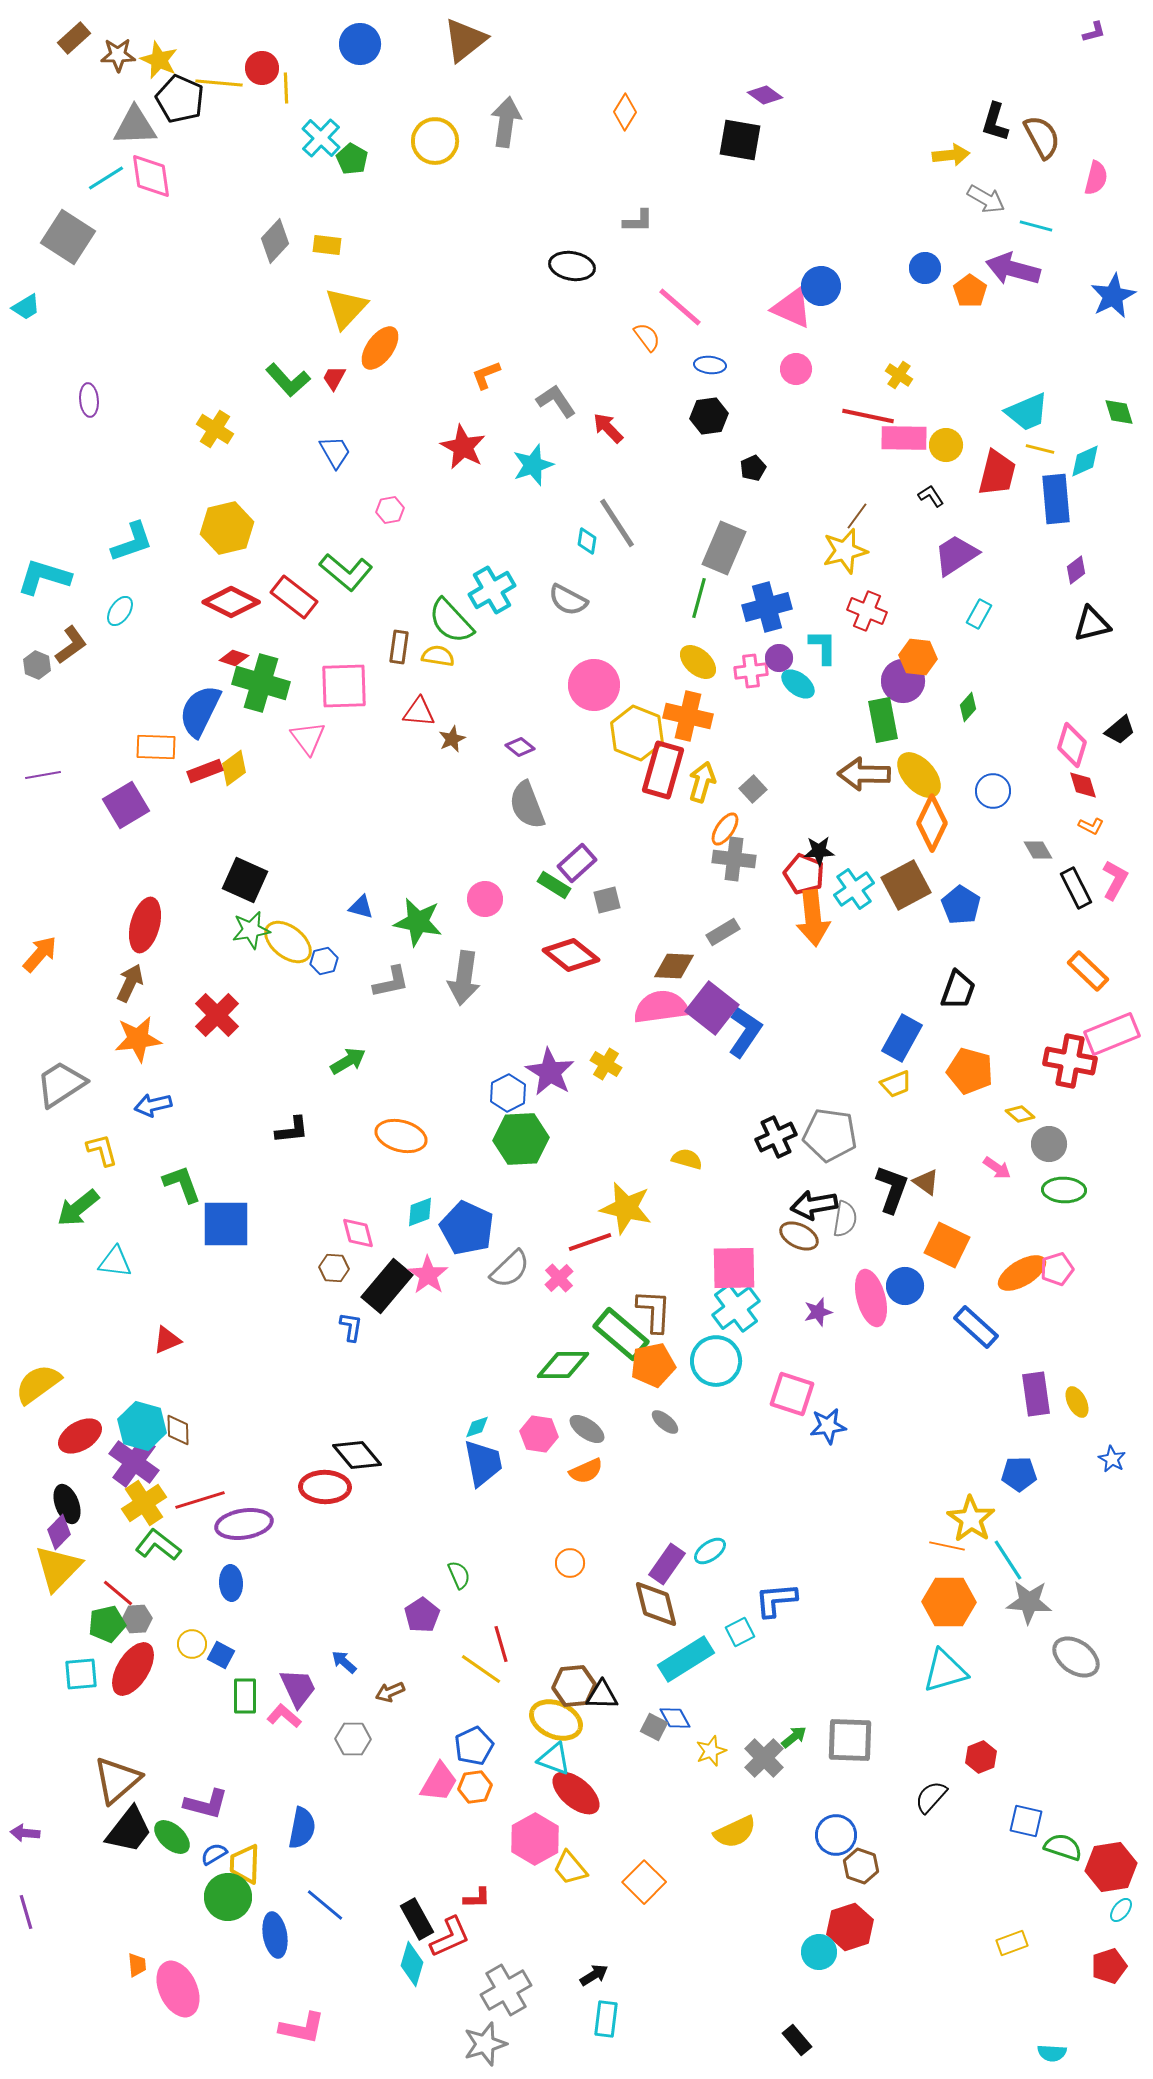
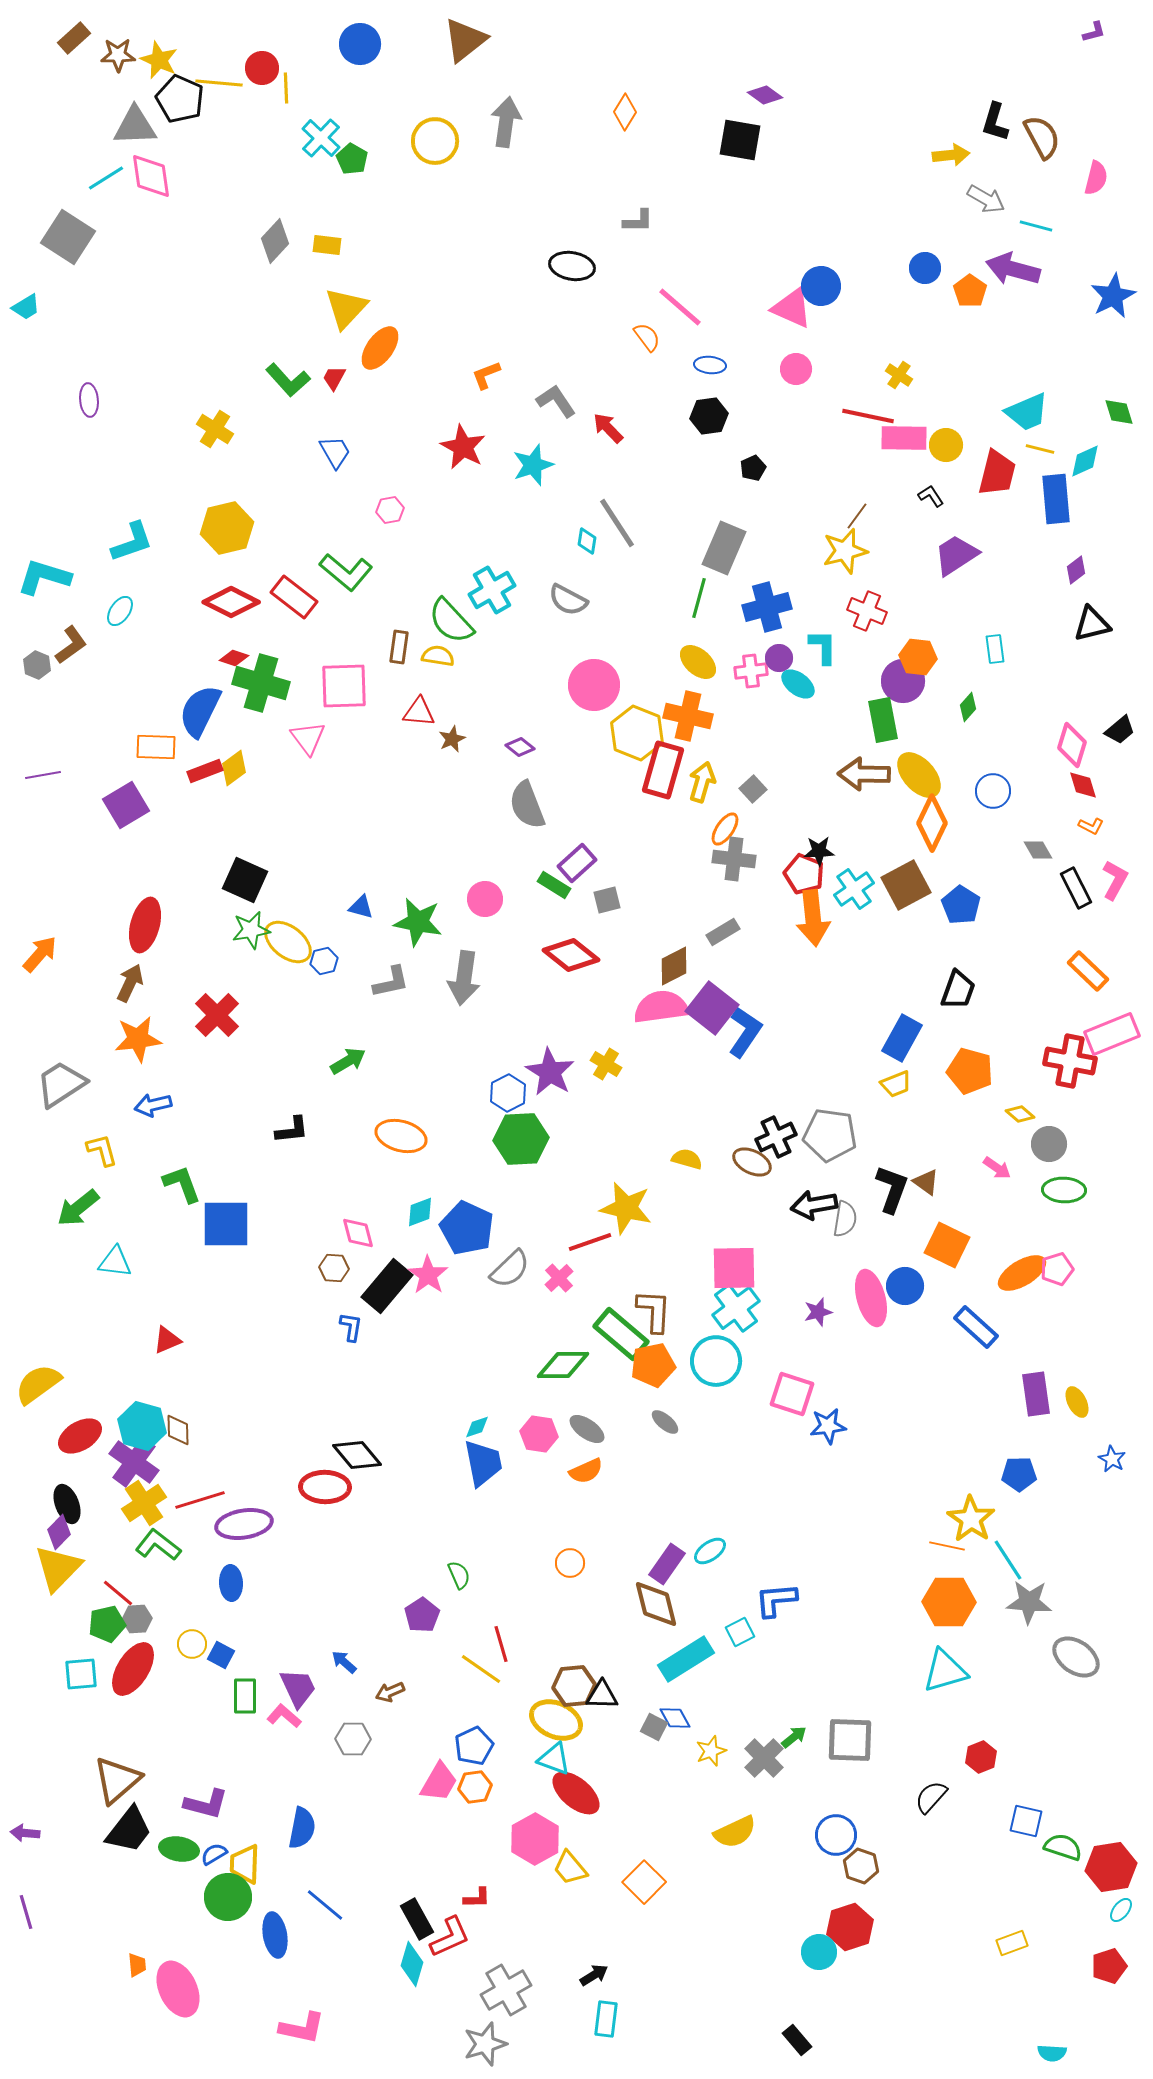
cyan rectangle at (979, 614): moved 16 px right, 35 px down; rotated 36 degrees counterclockwise
brown diamond at (674, 966): rotated 30 degrees counterclockwise
brown ellipse at (799, 1236): moved 47 px left, 74 px up
green ellipse at (172, 1837): moved 7 px right, 12 px down; rotated 33 degrees counterclockwise
